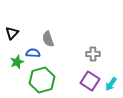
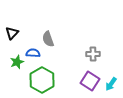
green hexagon: rotated 15 degrees counterclockwise
